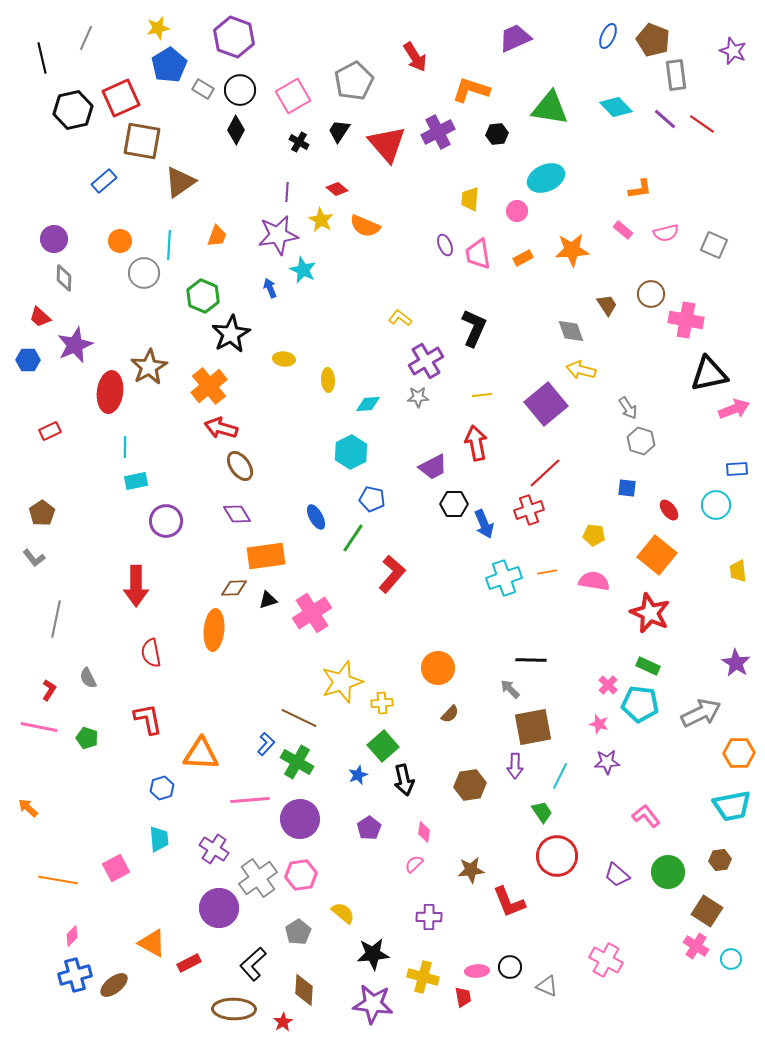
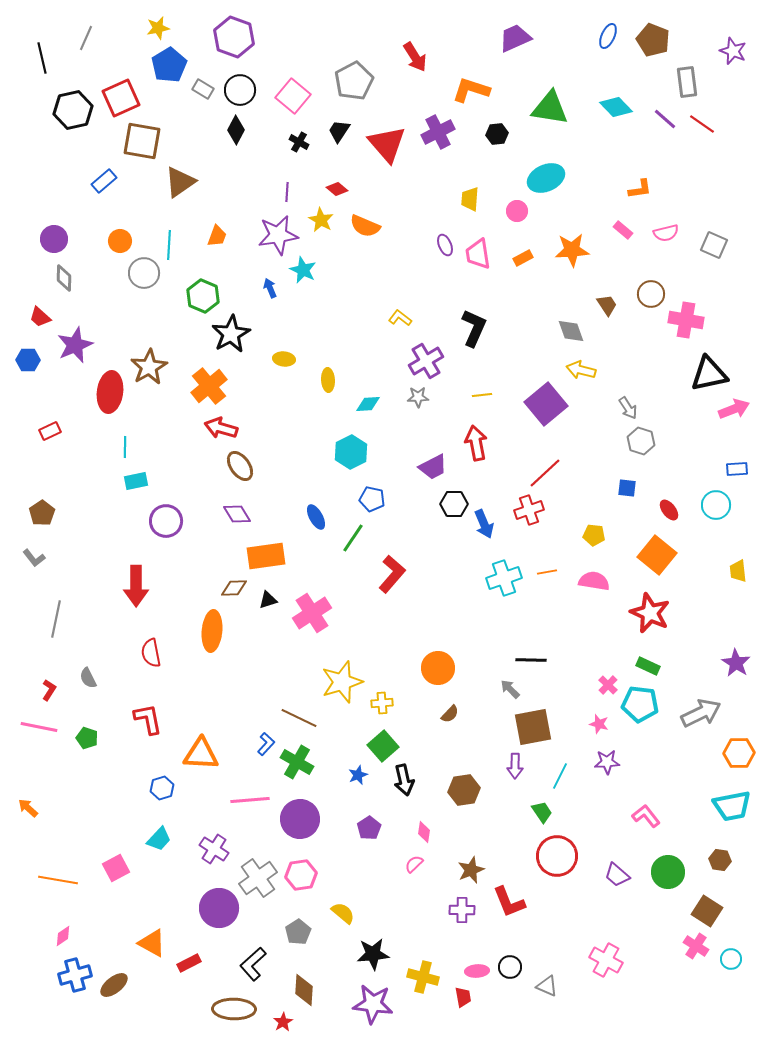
gray rectangle at (676, 75): moved 11 px right, 7 px down
pink square at (293, 96): rotated 20 degrees counterclockwise
orange ellipse at (214, 630): moved 2 px left, 1 px down
brown hexagon at (470, 785): moved 6 px left, 5 px down
cyan trapezoid at (159, 839): rotated 48 degrees clockwise
brown hexagon at (720, 860): rotated 15 degrees clockwise
brown star at (471, 870): rotated 16 degrees counterclockwise
purple cross at (429, 917): moved 33 px right, 7 px up
pink diamond at (72, 936): moved 9 px left; rotated 10 degrees clockwise
